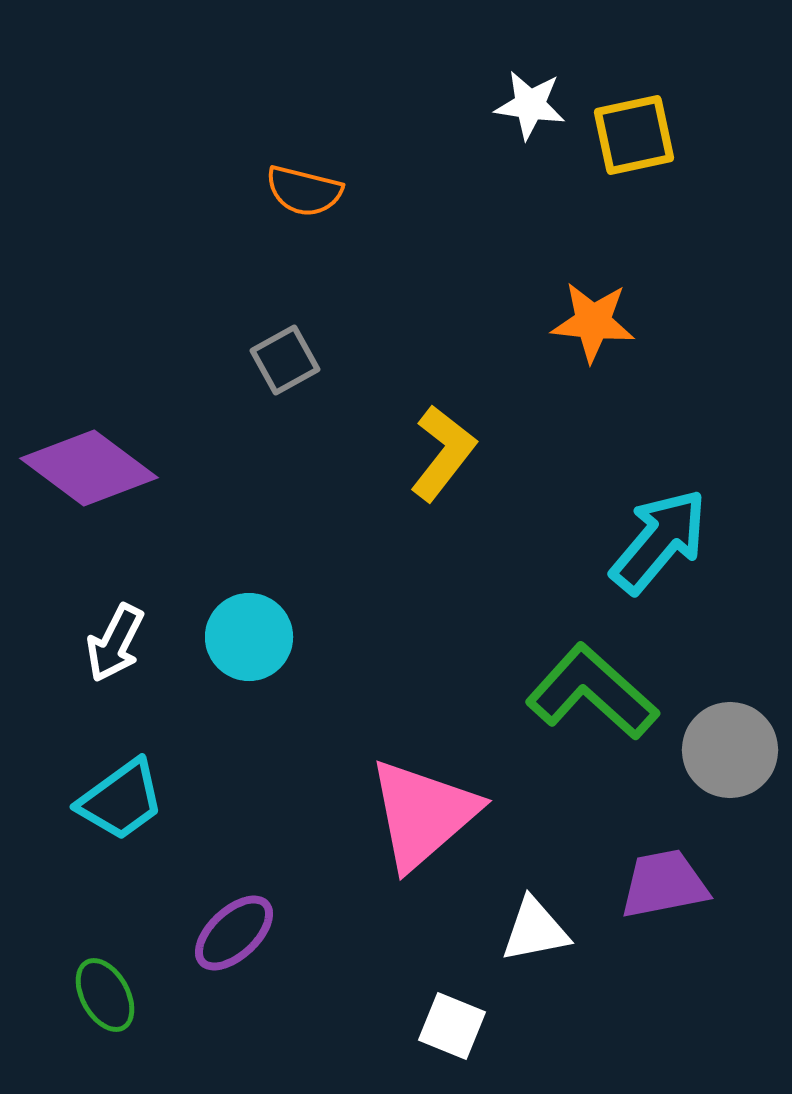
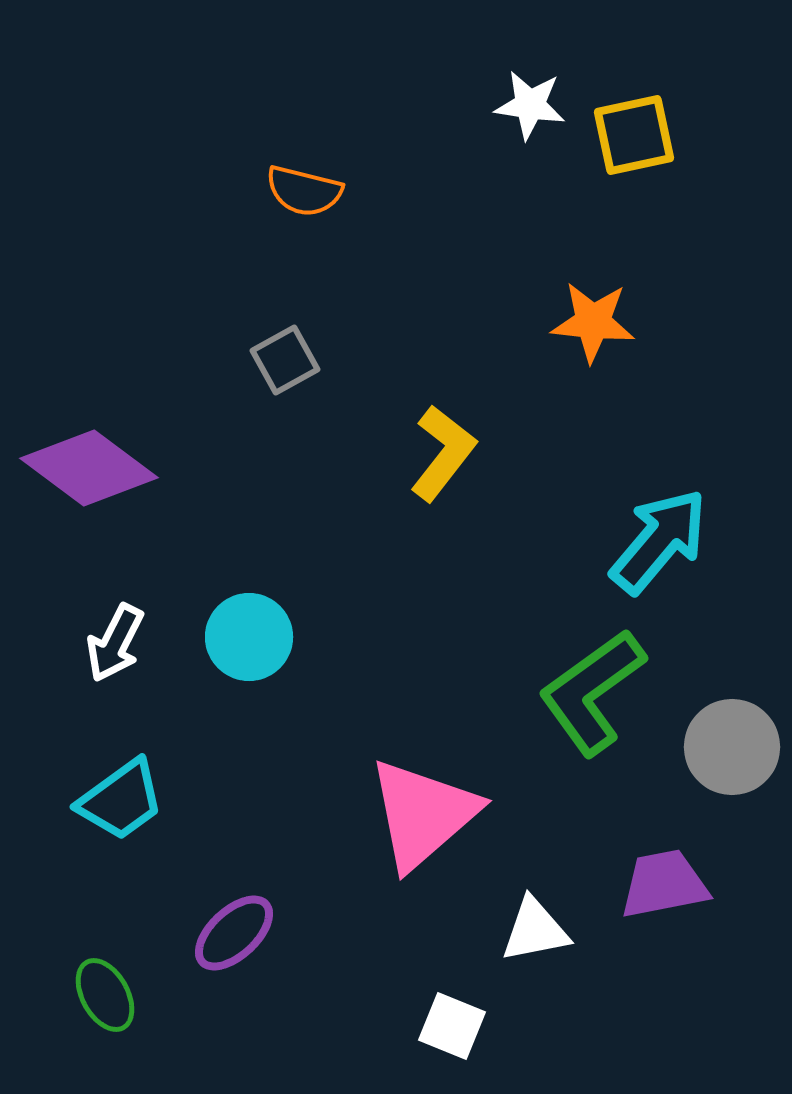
green L-shape: rotated 78 degrees counterclockwise
gray circle: moved 2 px right, 3 px up
